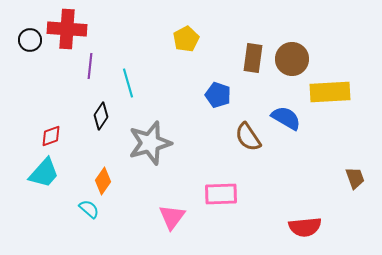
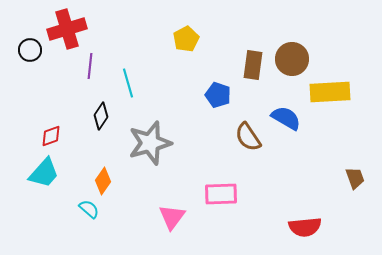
red cross: rotated 21 degrees counterclockwise
black circle: moved 10 px down
brown rectangle: moved 7 px down
